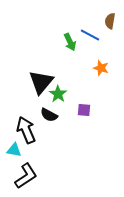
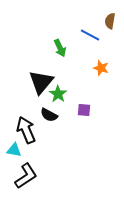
green arrow: moved 10 px left, 6 px down
